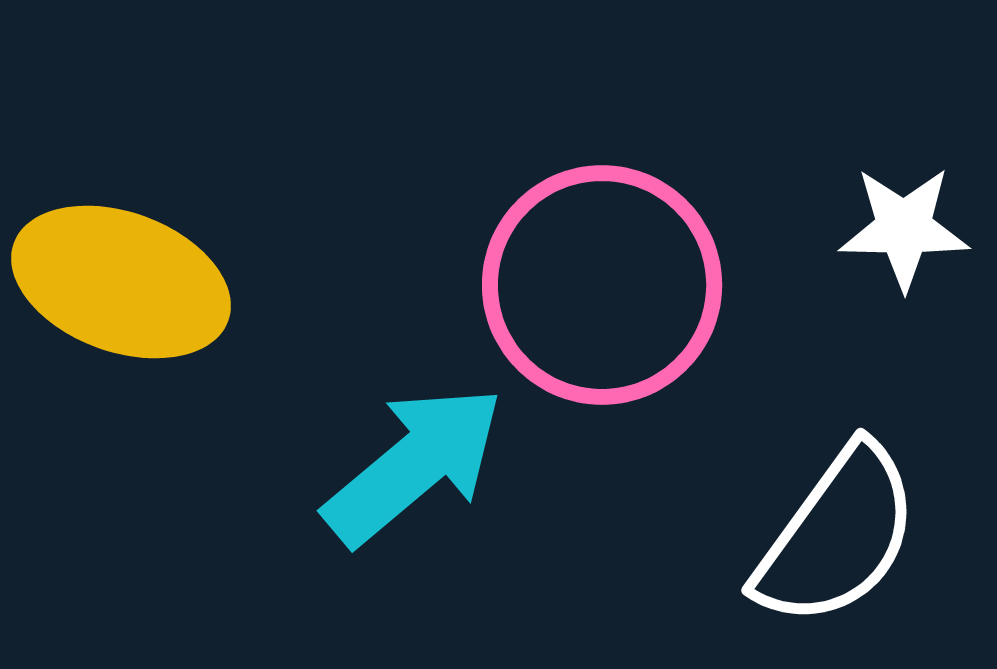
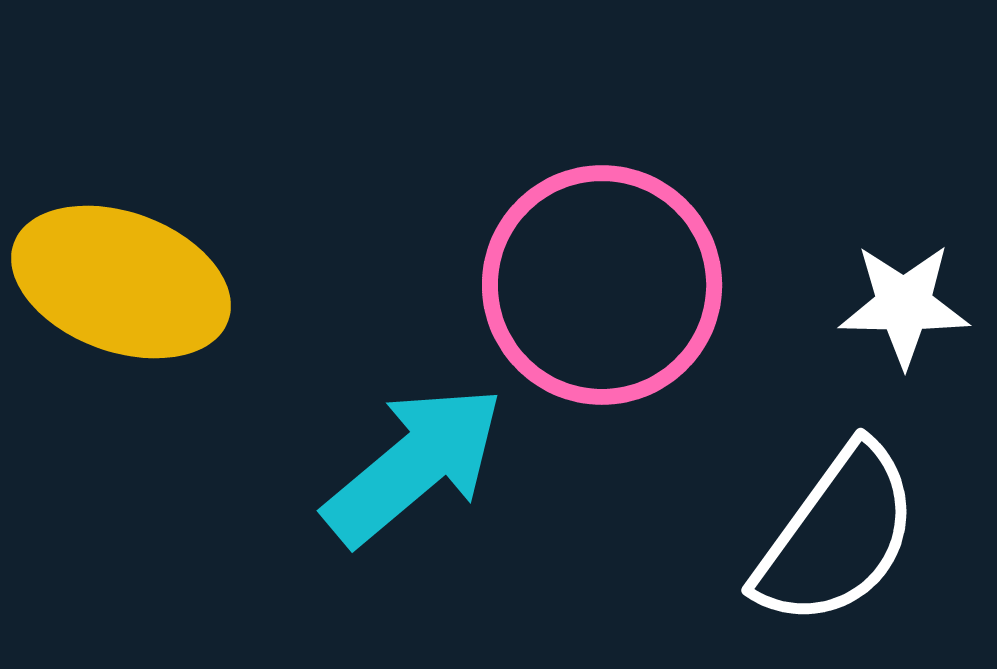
white star: moved 77 px down
